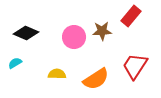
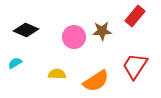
red rectangle: moved 4 px right
black diamond: moved 3 px up
orange semicircle: moved 2 px down
